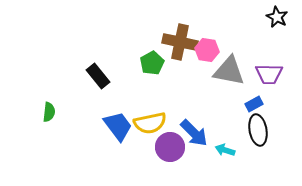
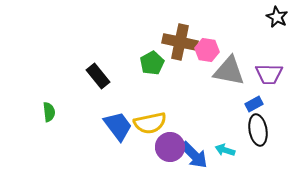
green semicircle: rotated 12 degrees counterclockwise
blue arrow: moved 22 px down
